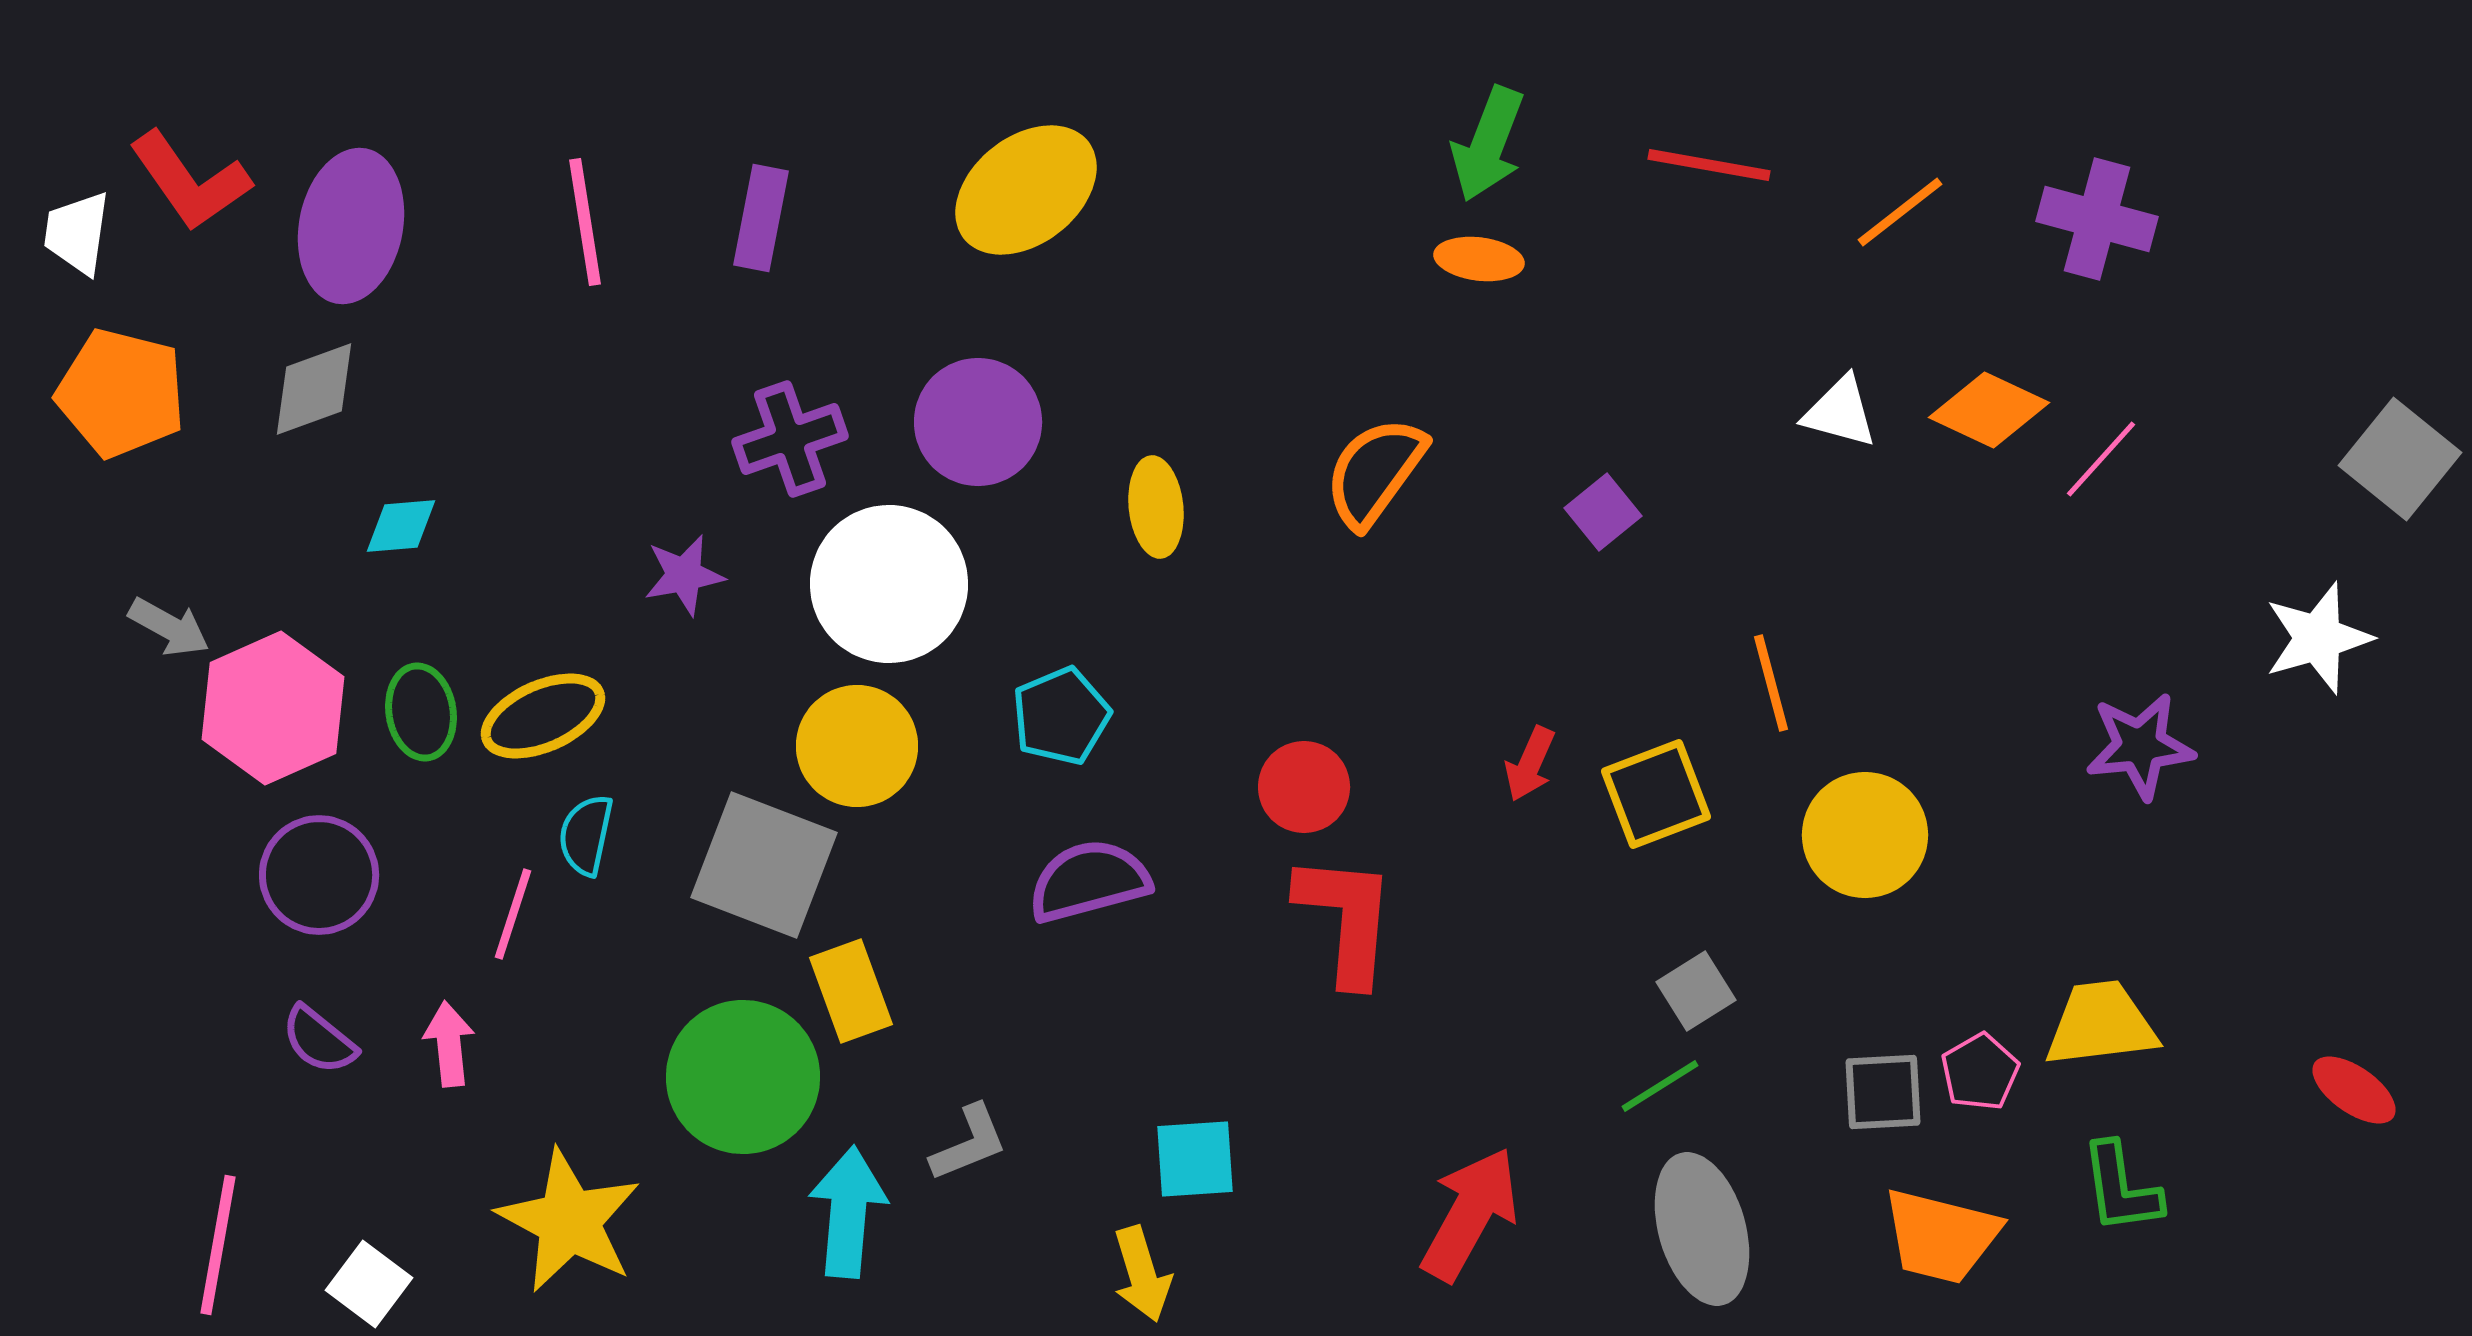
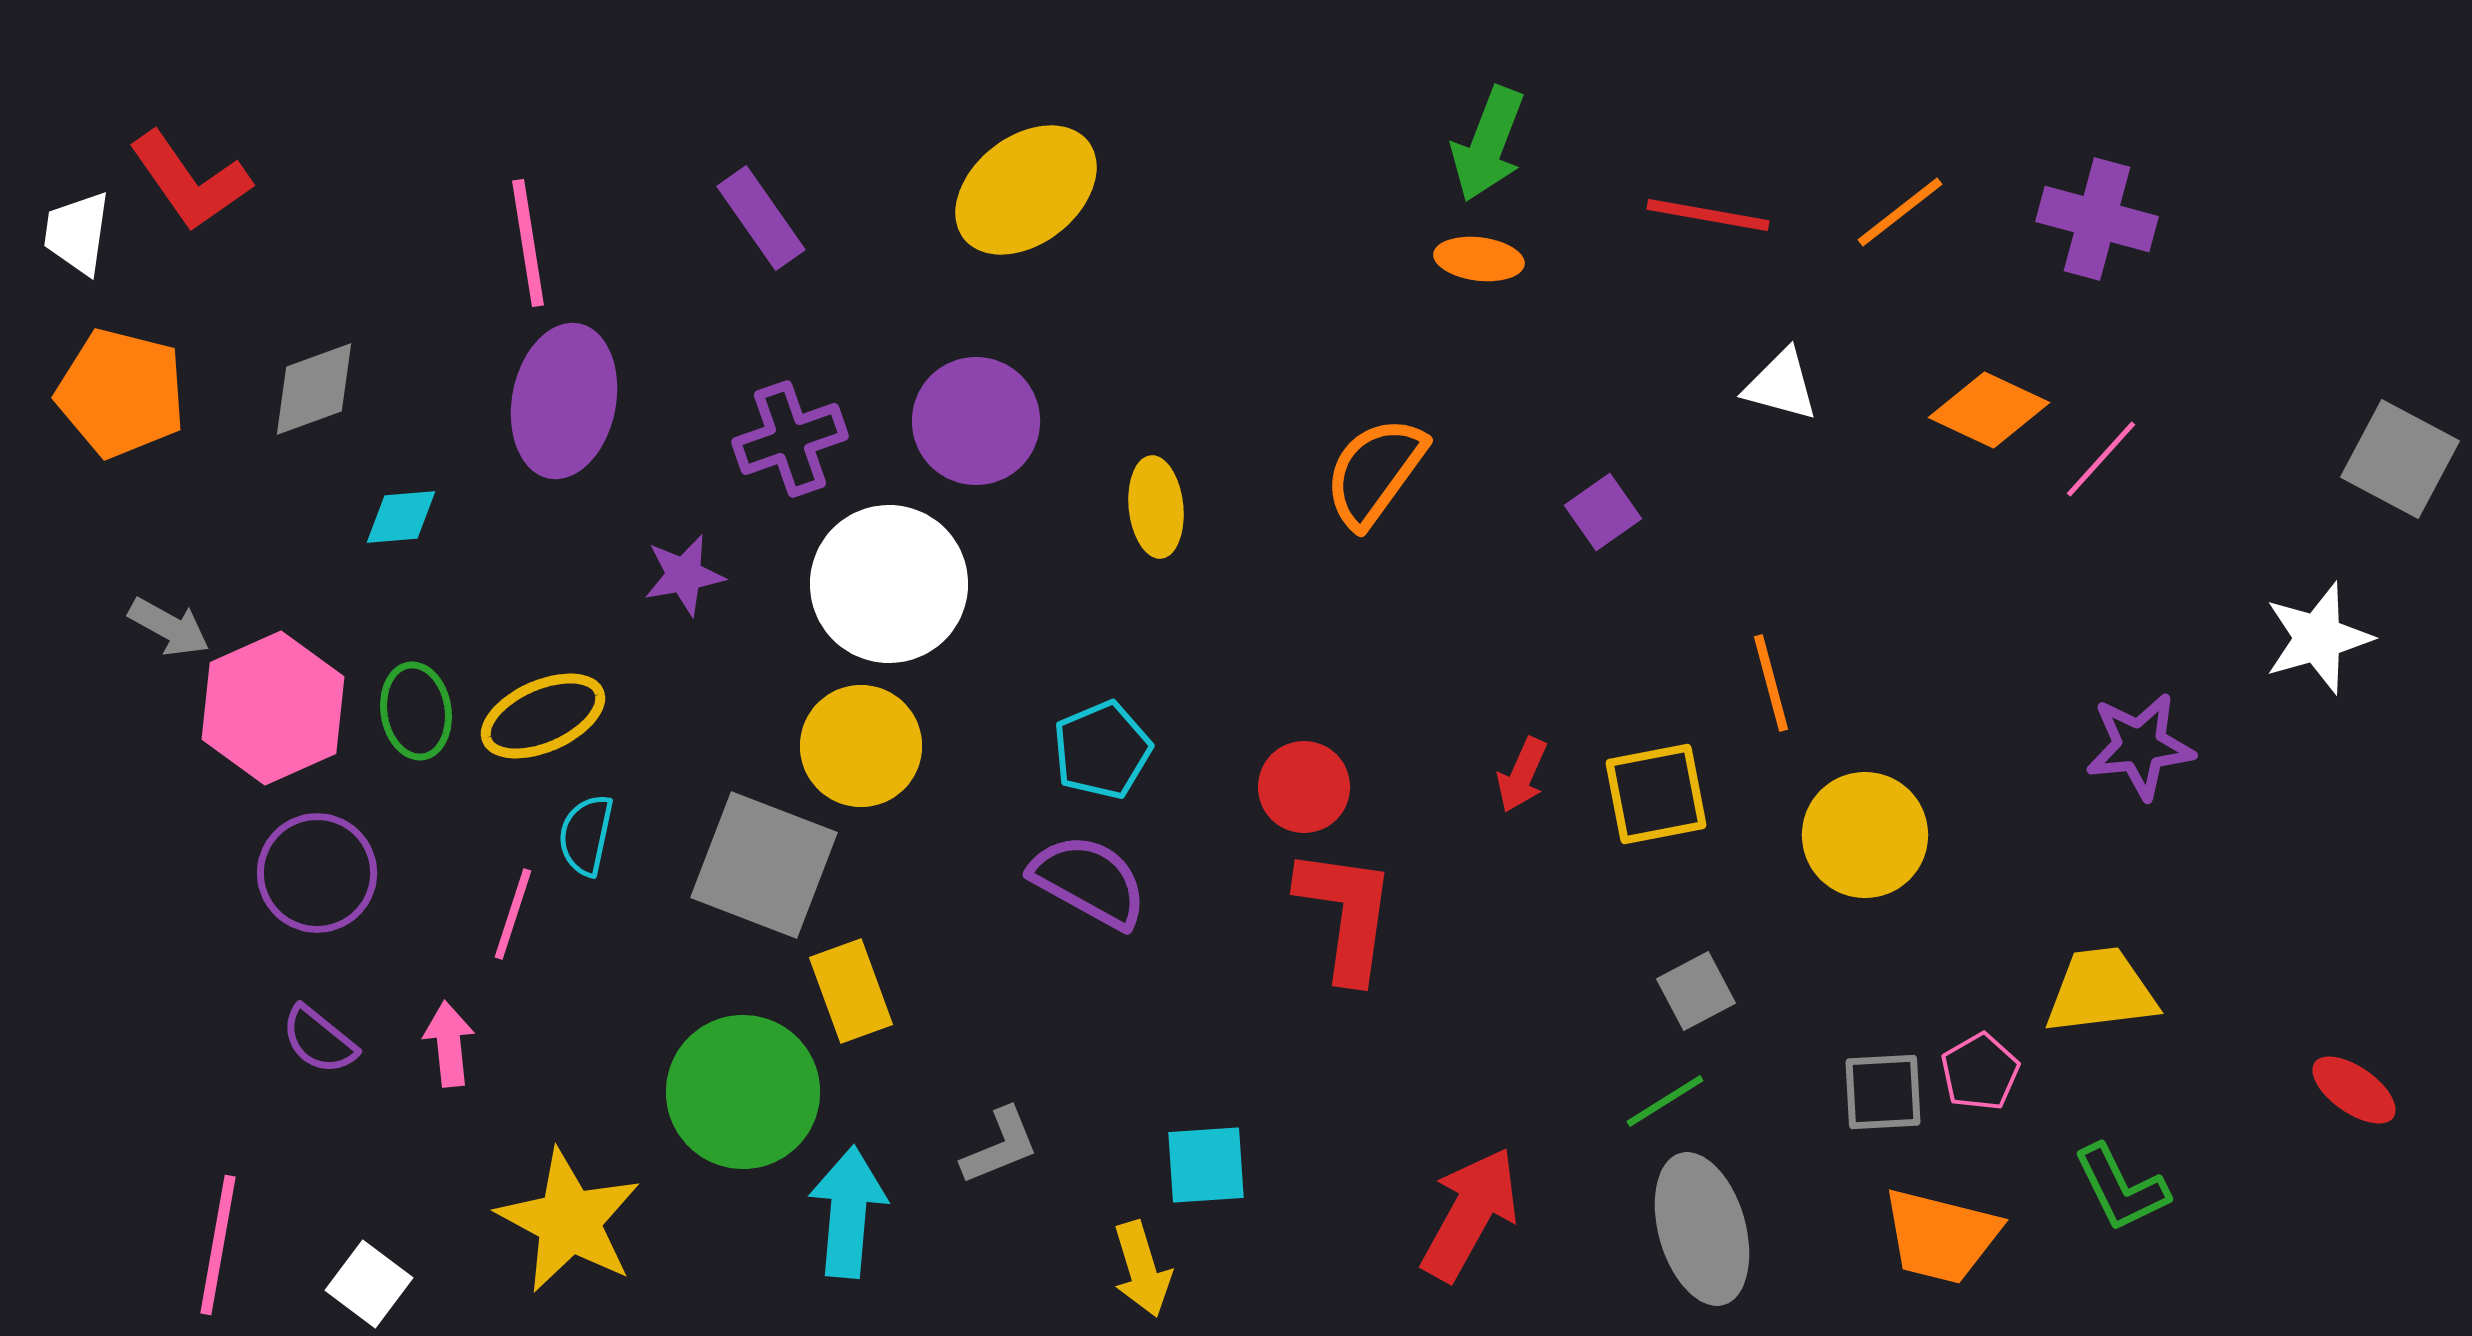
red line at (1709, 165): moved 1 px left, 50 px down
purple rectangle at (761, 218): rotated 46 degrees counterclockwise
pink line at (585, 222): moved 57 px left, 21 px down
purple ellipse at (351, 226): moved 213 px right, 175 px down
white triangle at (1840, 412): moved 59 px left, 27 px up
purple circle at (978, 422): moved 2 px left, 1 px up
gray square at (2400, 459): rotated 11 degrees counterclockwise
purple square at (1603, 512): rotated 4 degrees clockwise
cyan diamond at (401, 526): moved 9 px up
green ellipse at (421, 712): moved 5 px left, 1 px up
cyan pentagon at (1061, 716): moved 41 px right, 34 px down
yellow circle at (857, 746): moved 4 px right
red arrow at (1530, 764): moved 8 px left, 11 px down
yellow square at (1656, 794): rotated 10 degrees clockwise
purple circle at (319, 875): moved 2 px left, 2 px up
purple semicircle at (1089, 881): rotated 44 degrees clockwise
red L-shape at (1346, 919): moved 5 px up; rotated 3 degrees clockwise
gray square at (1696, 991): rotated 4 degrees clockwise
yellow trapezoid at (2101, 1024): moved 33 px up
green circle at (743, 1077): moved 15 px down
green line at (1660, 1086): moved 5 px right, 15 px down
gray L-shape at (969, 1143): moved 31 px right, 3 px down
cyan square at (1195, 1159): moved 11 px right, 6 px down
green L-shape at (2121, 1188): rotated 18 degrees counterclockwise
yellow arrow at (1142, 1274): moved 5 px up
